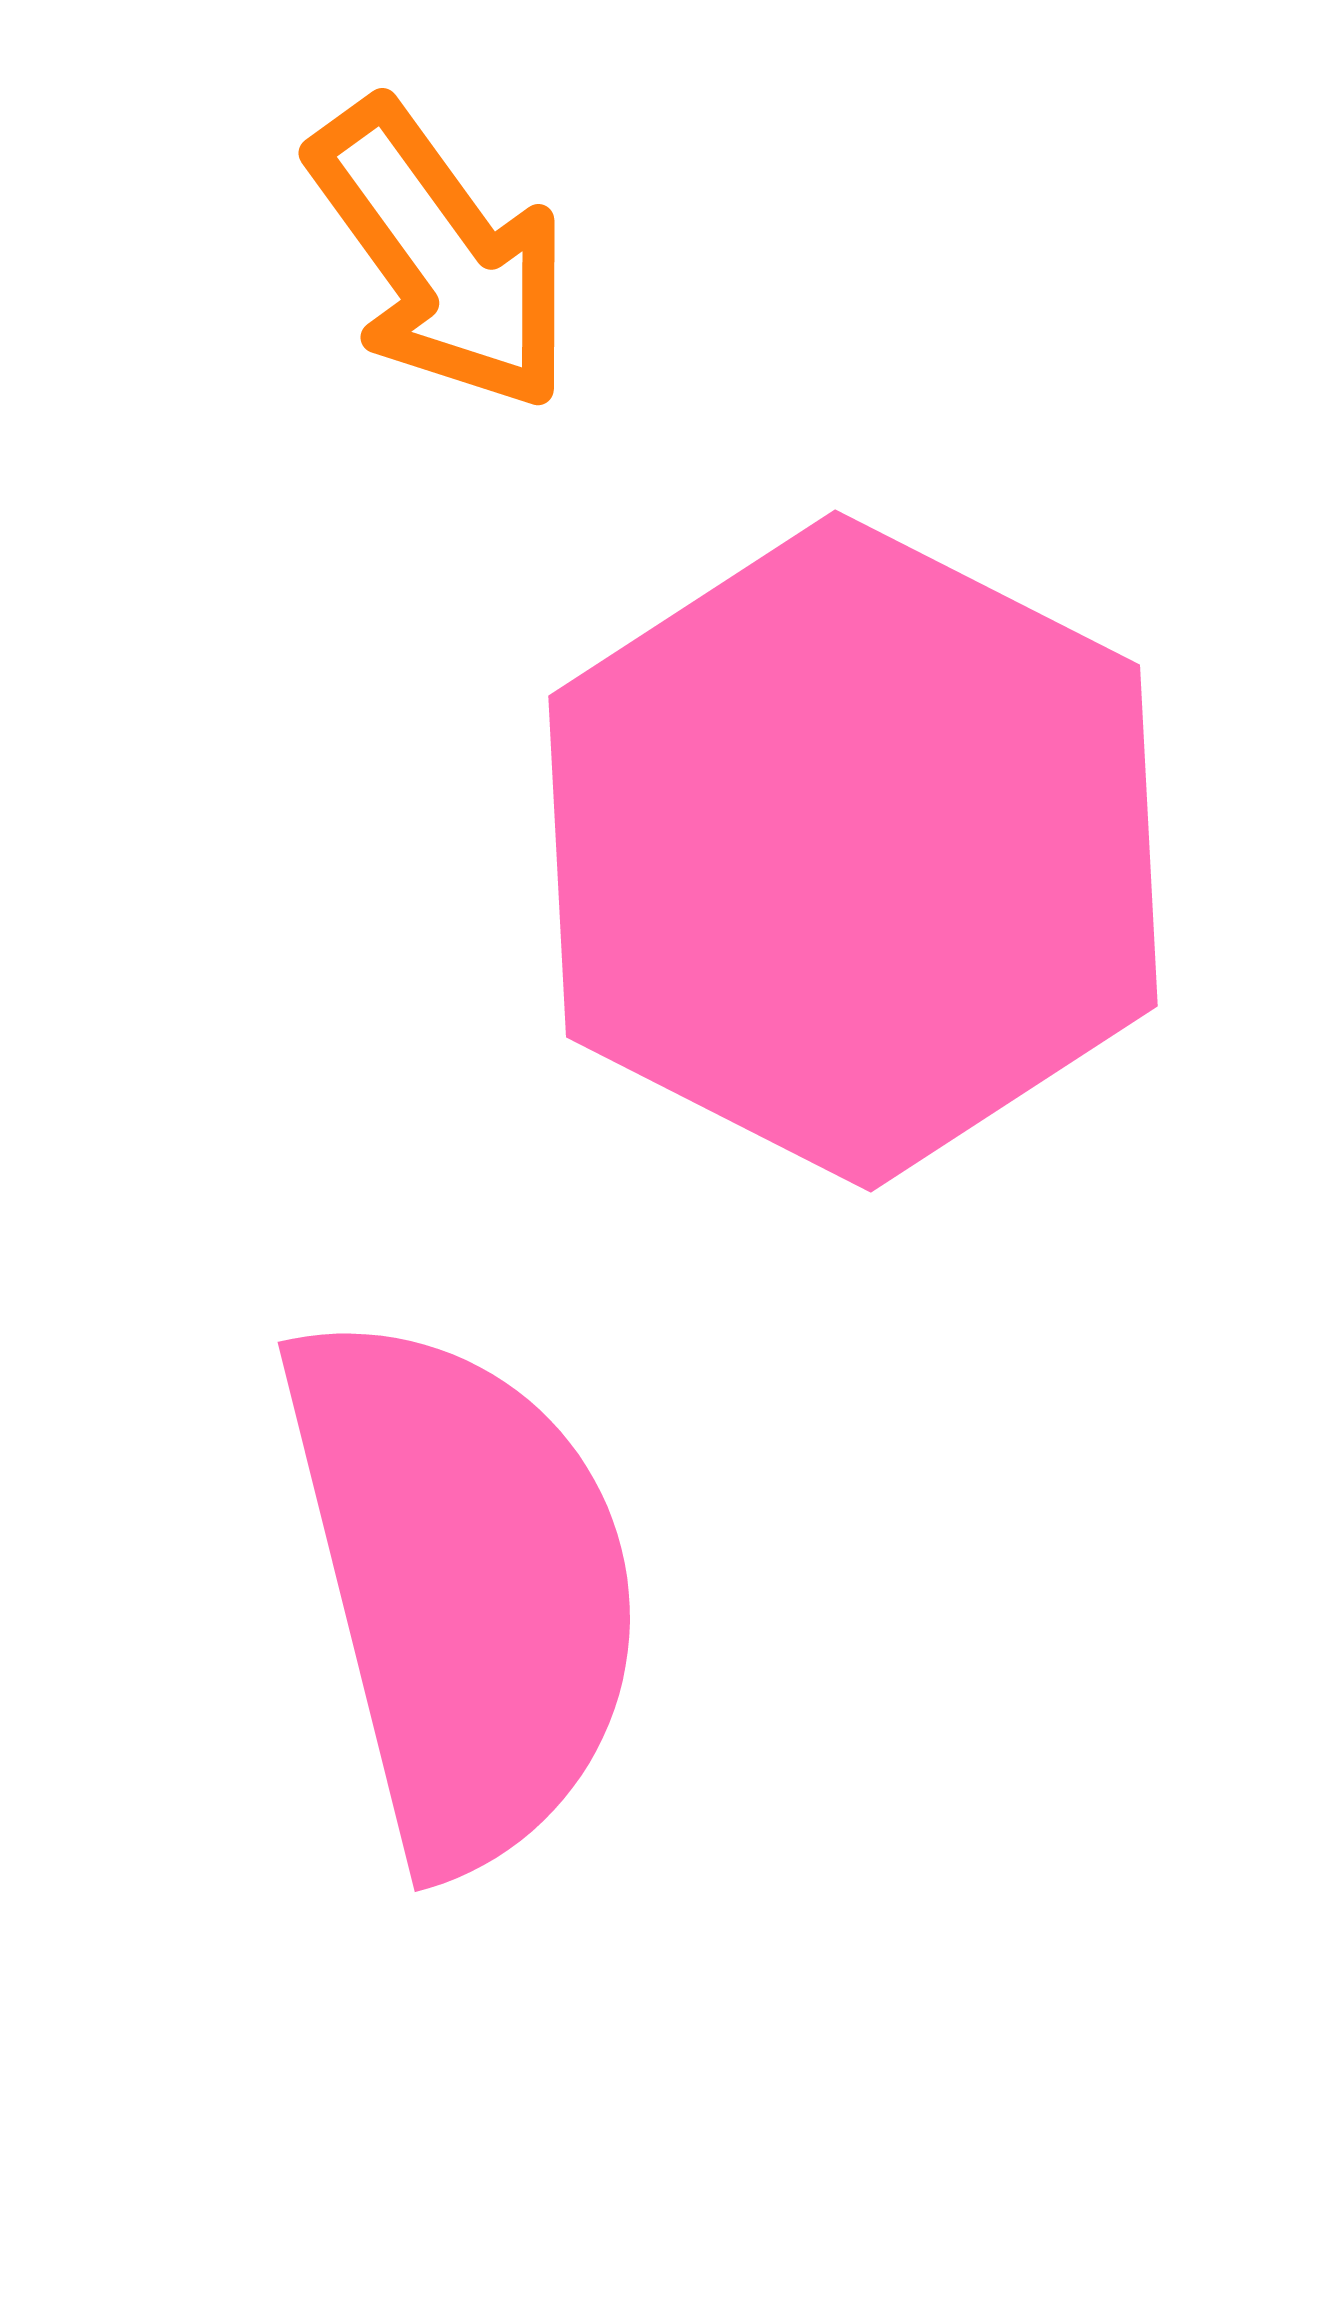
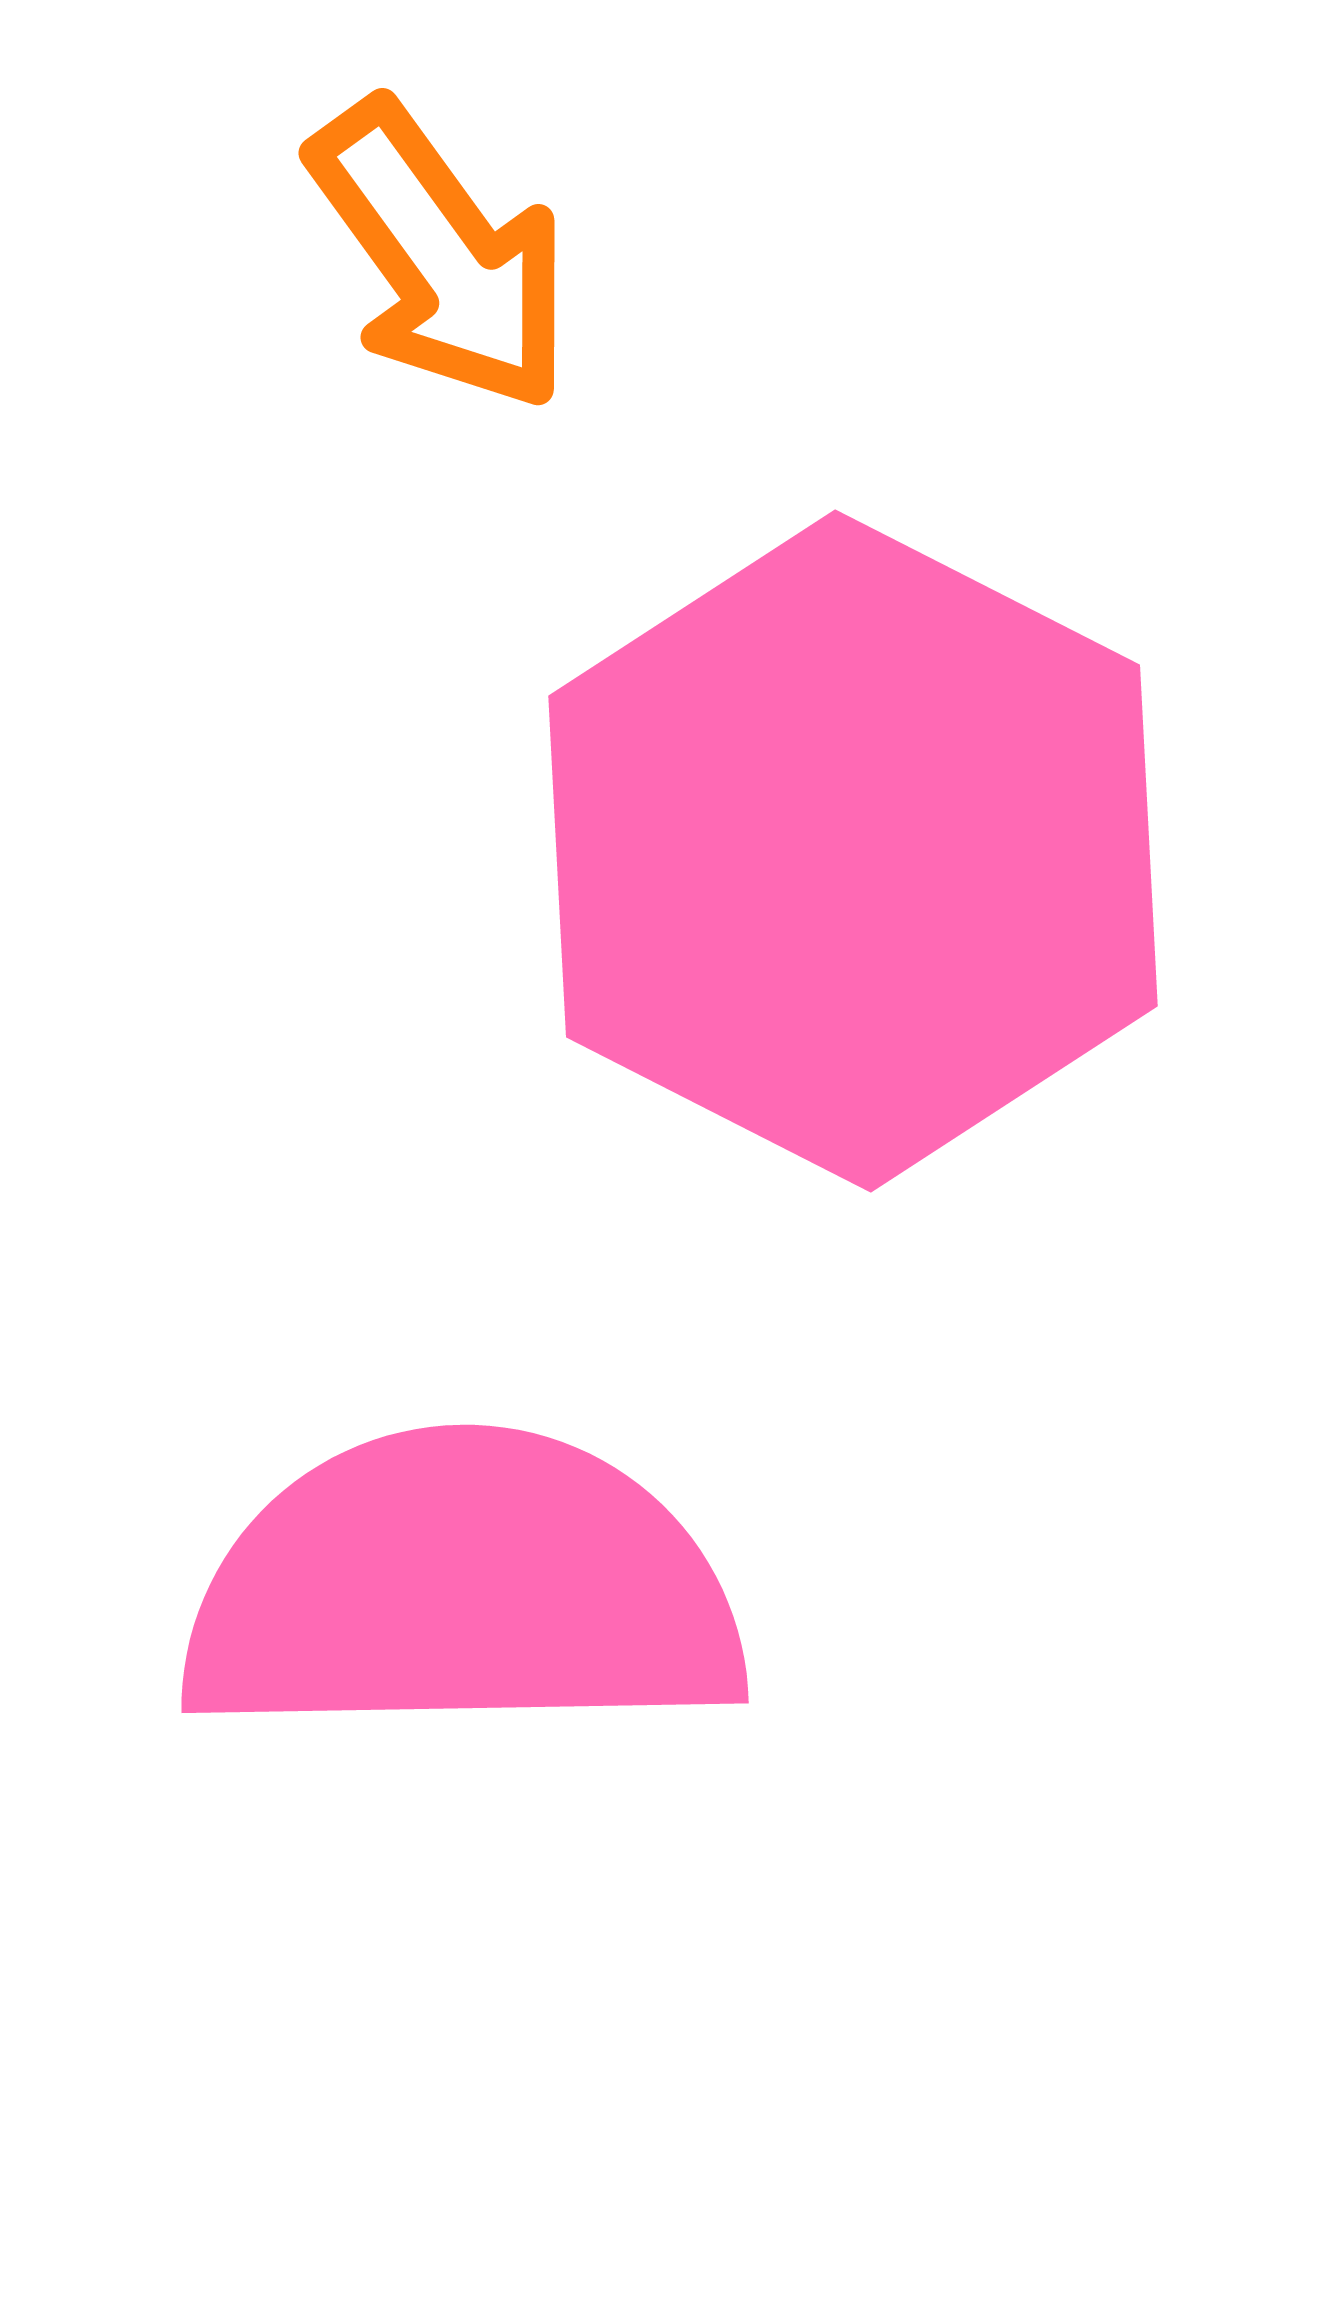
pink semicircle: rotated 77 degrees counterclockwise
